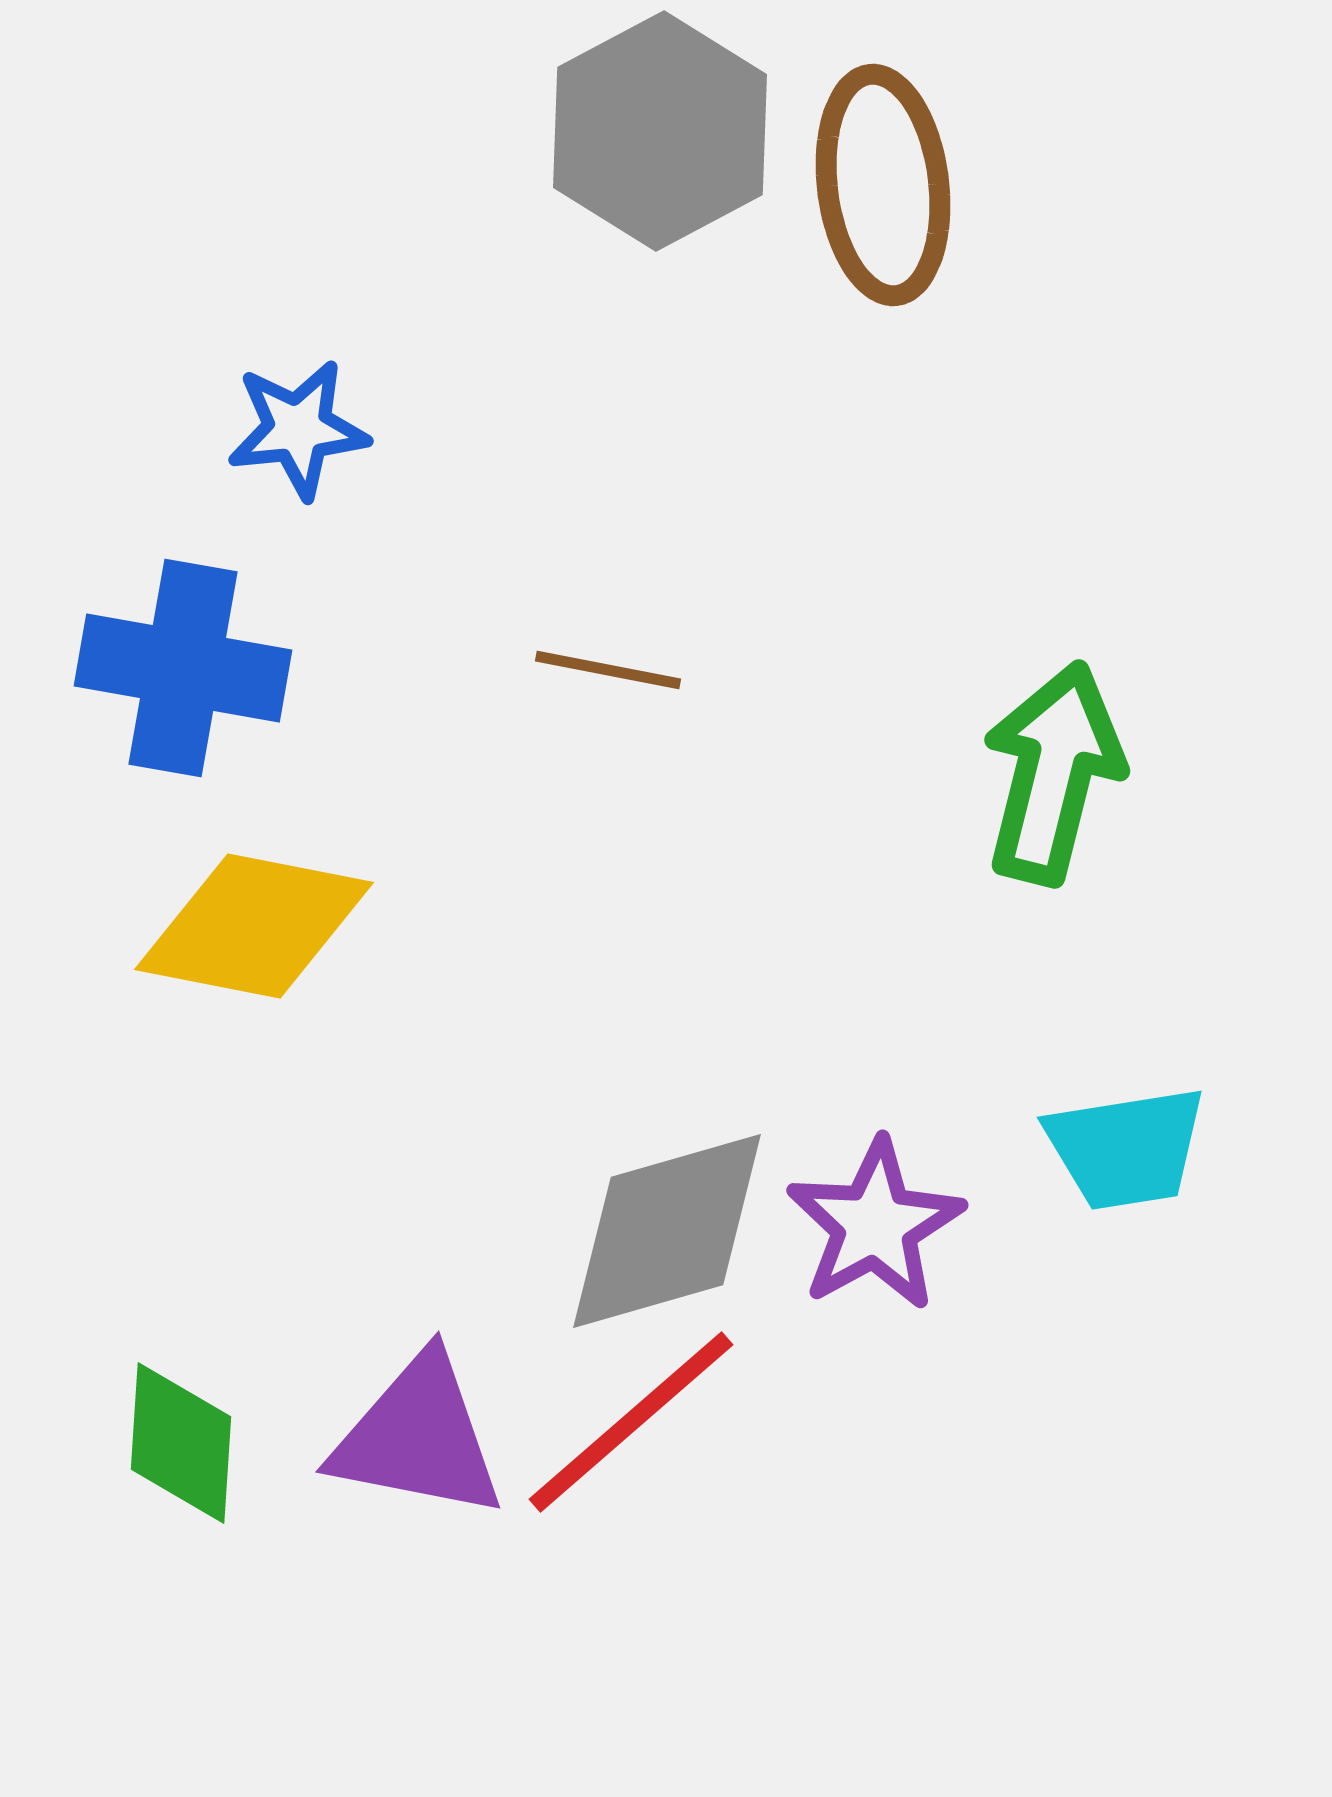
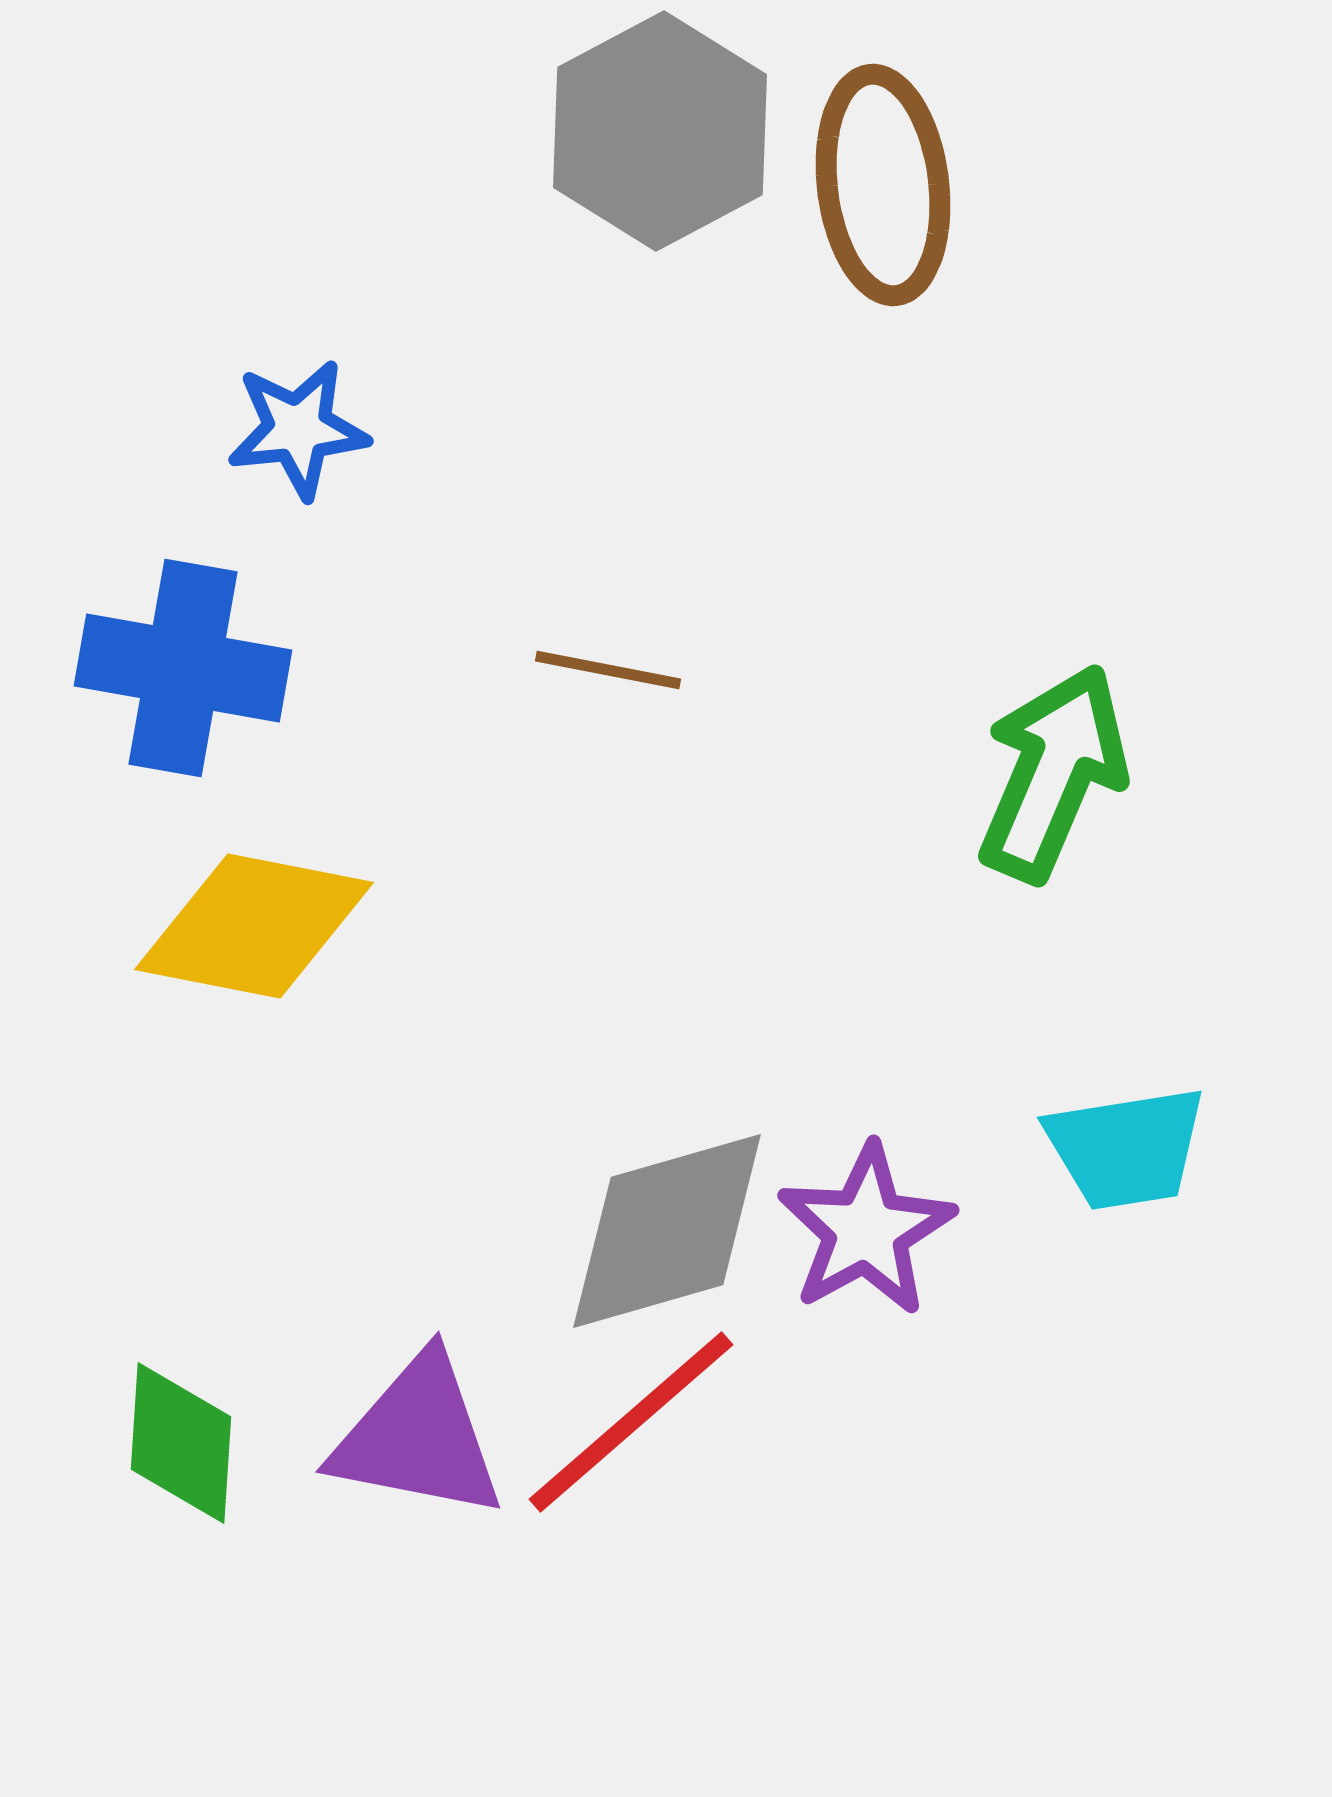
green arrow: rotated 9 degrees clockwise
purple star: moved 9 px left, 5 px down
